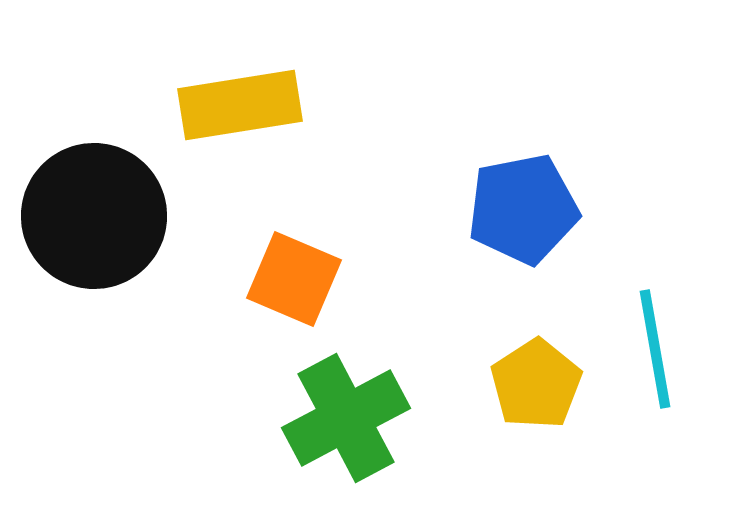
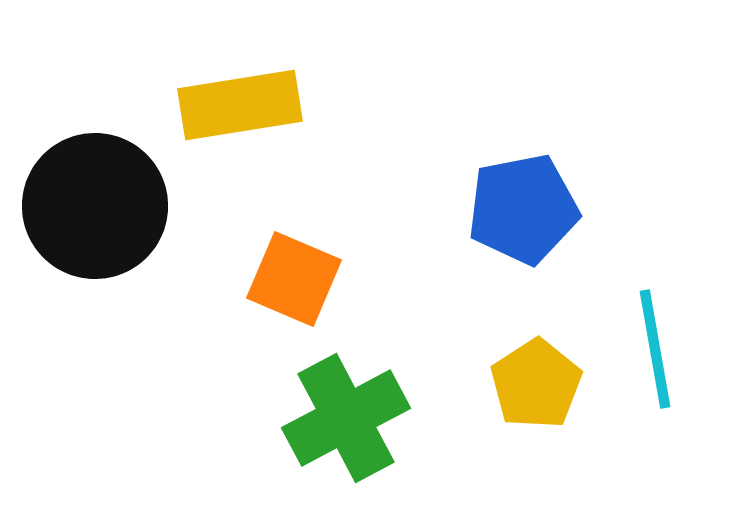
black circle: moved 1 px right, 10 px up
